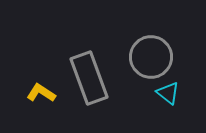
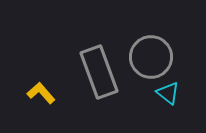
gray rectangle: moved 10 px right, 6 px up
yellow L-shape: rotated 16 degrees clockwise
